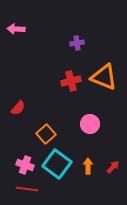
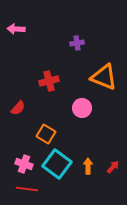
red cross: moved 22 px left
pink circle: moved 8 px left, 16 px up
orange square: rotated 18 degrees counterclockwise
pink cross: moved 1 px left, 1 px up
